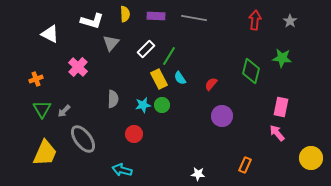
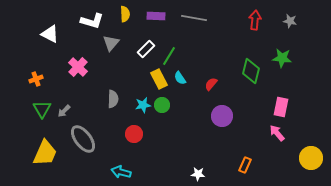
gray star: rotated 24 degrees counterclockwise
cyan arrow: moved 1 px left, 2 px down
